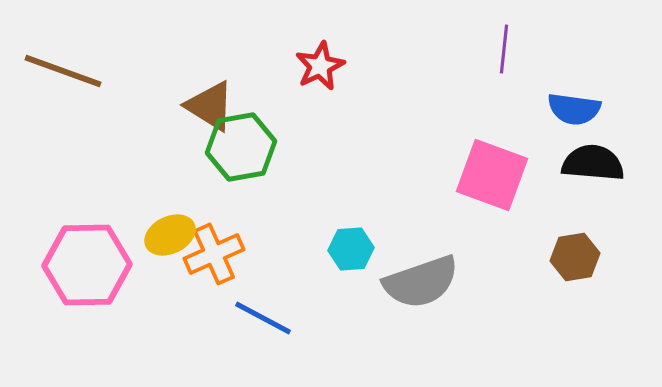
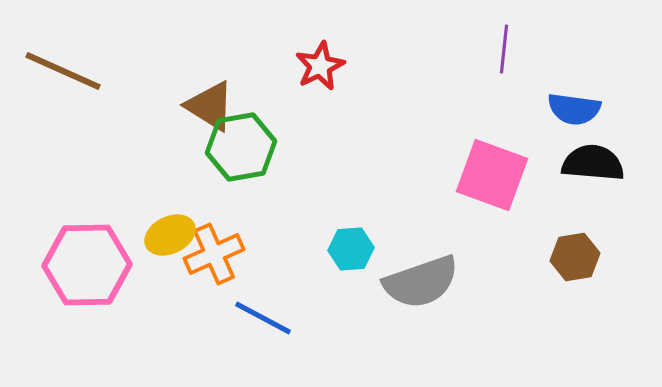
brown line: rotated 4 degrees clockwise
